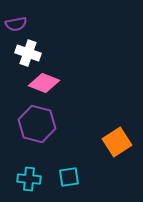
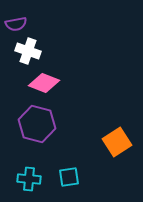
white cross: moved 2 px up
